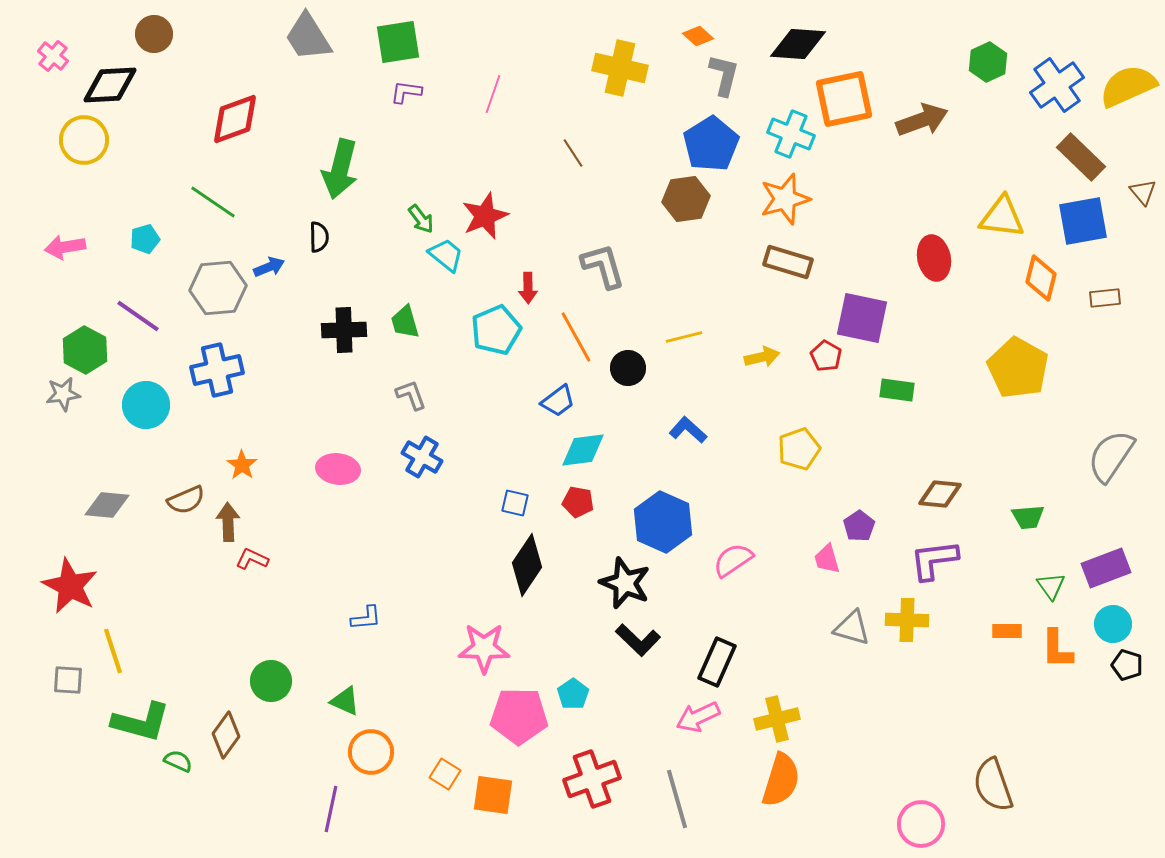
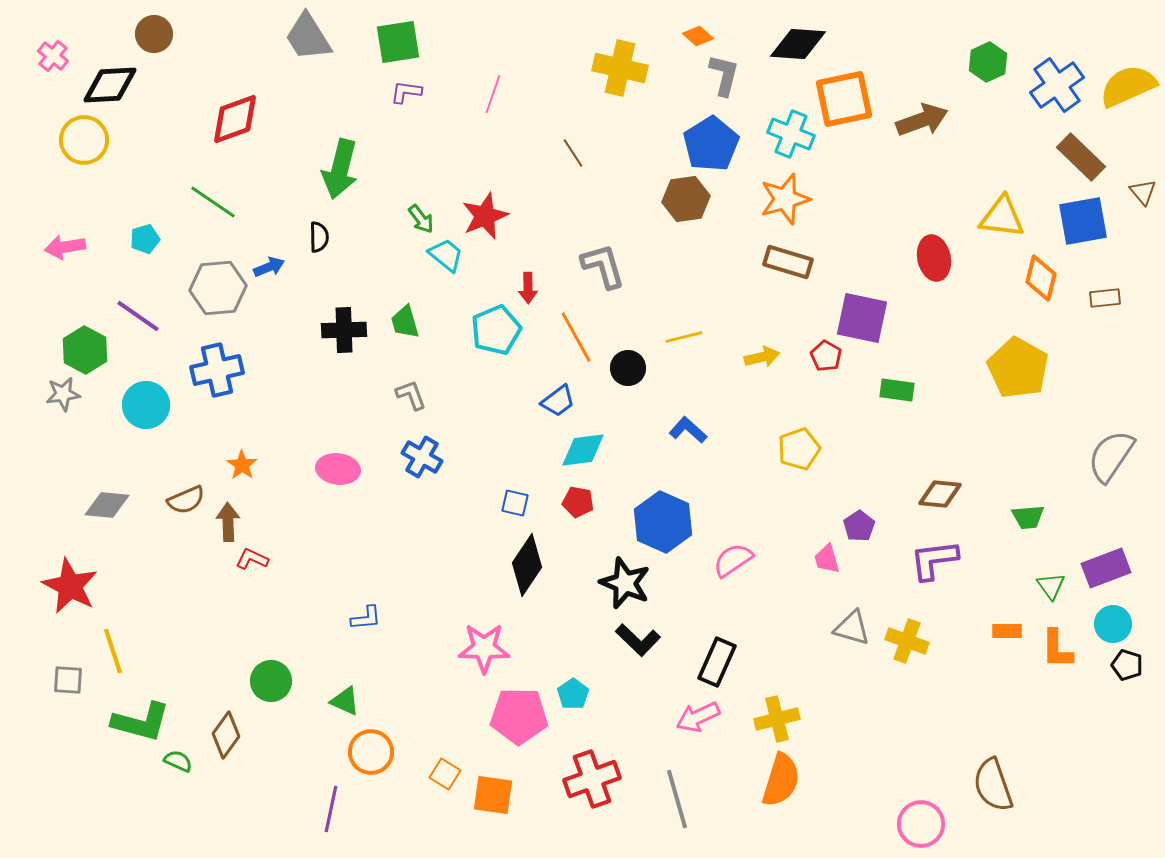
yellow cross at (907, 620): moved 21 px down; rotated 18 degrees clockwise
